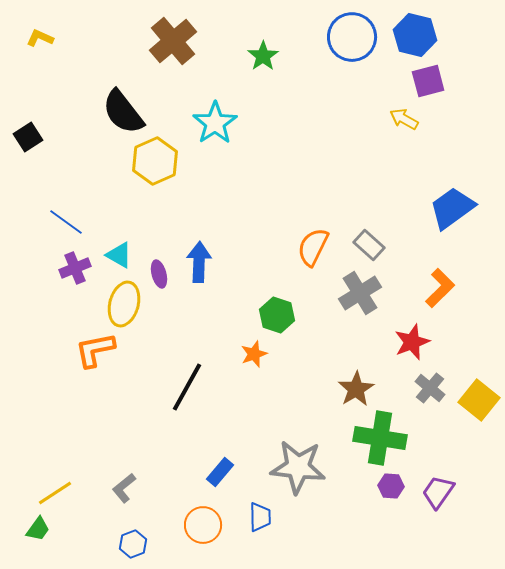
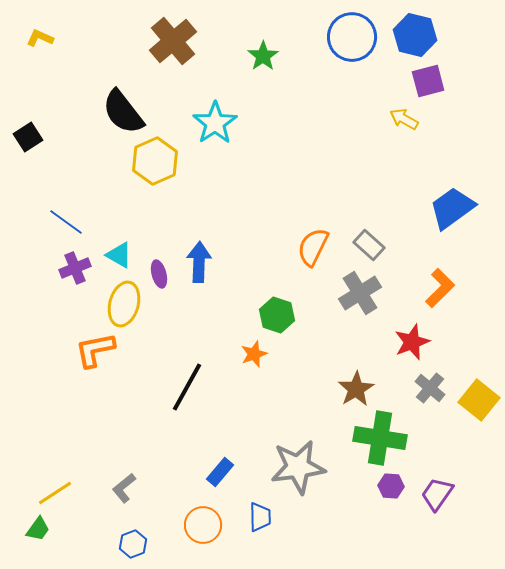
gray star at (298, 467): rotated 14 degrees counterclockwise
purple trapezoid at (438, 492): moved 1 px left, 2 px down
